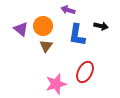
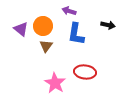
purple arrow: moved 1 px right, 1 px down
black arrow: moved 7 px right, 1 px up
blue L-shape: moved 1 px left, 1 px up
red ellipse: rotated 70 degrees clockwise
pink star: moved 1 px left, 1 px up; rotated 25 degrees counterclockwise
